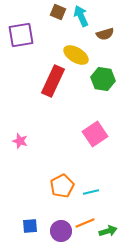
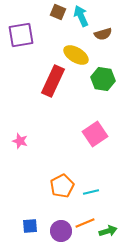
brown semicircle: moved 2 px left
